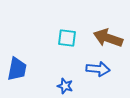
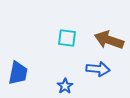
brown arrow: moved 1 px right, 2 px down
blue trapezoid: moved 1 px right, 4 px down
blue star: rotated 21 degrees clockwise
